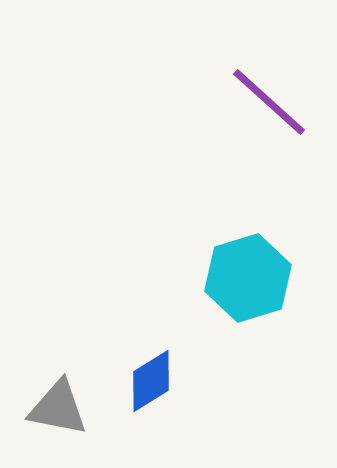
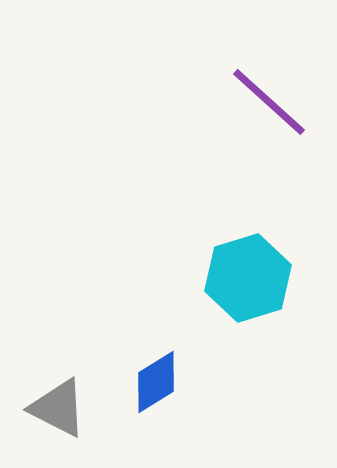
blue diamond: moved 5 px right, 1 px down
gray triangle: rotated 16 degrees clockwise
